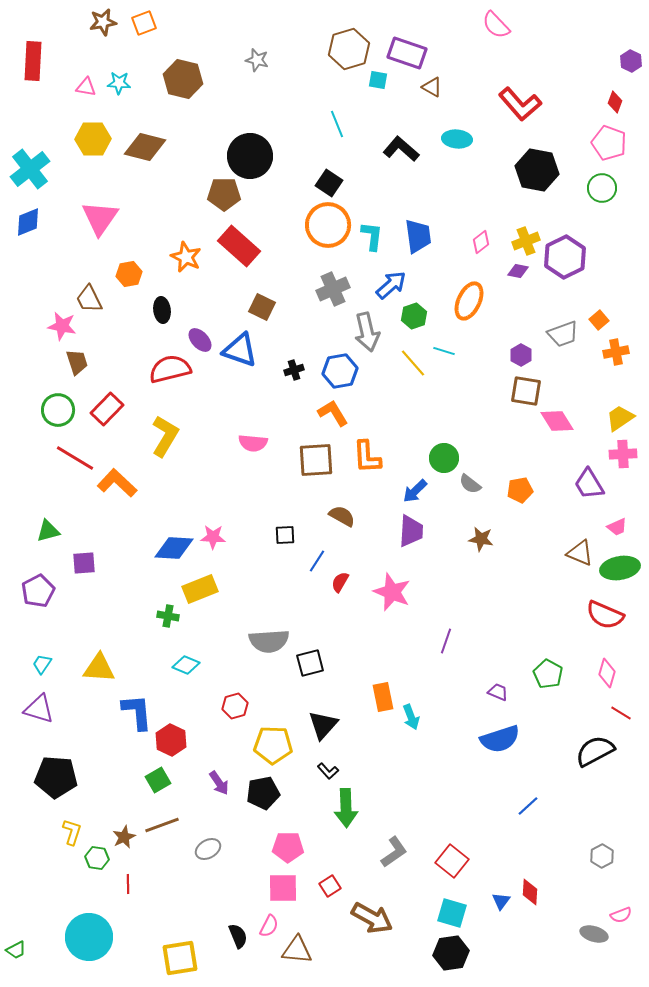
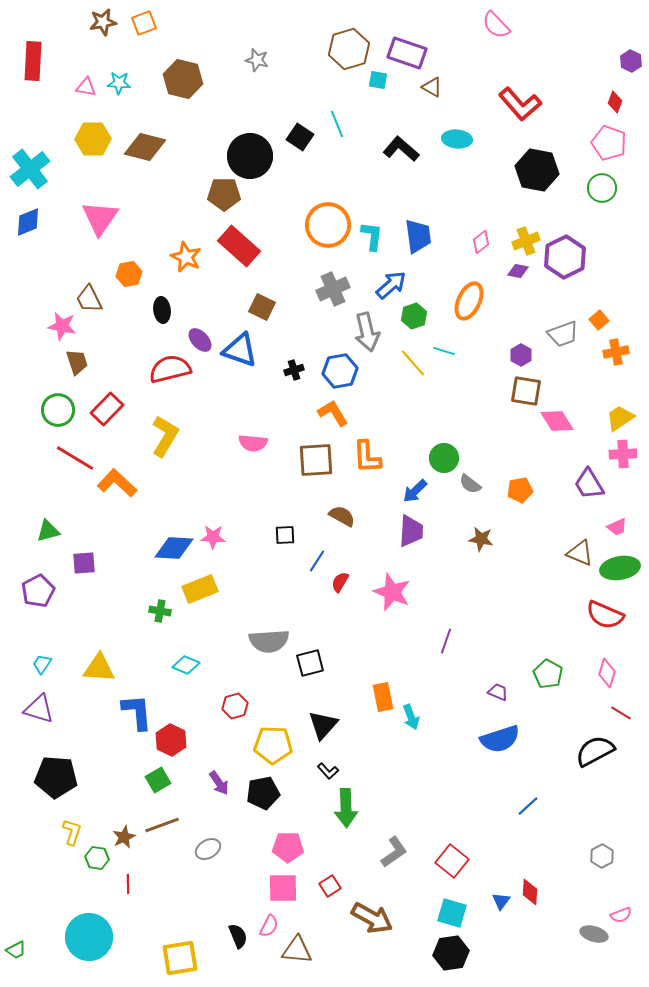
black square at (329, 183): moved 29 px left, 46 px up
green cross at (168, 616): moved 8 px left, 5 px up
